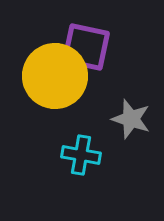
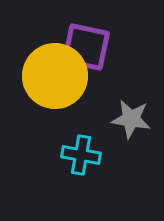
gray star: rotated 9 degrees counterclockwise
